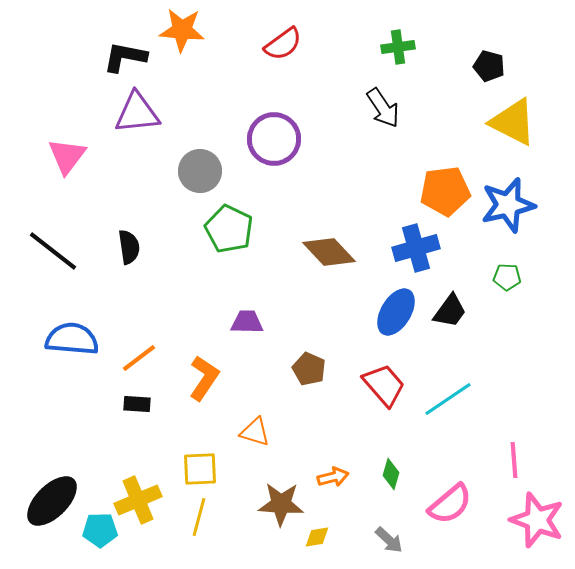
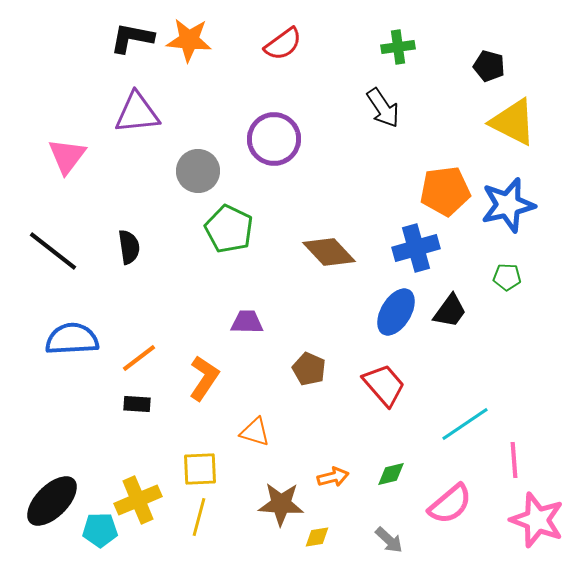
orange star at (182, 30): moved 7 px right, 10 px down
black L-shape at (125, 57): moved 7 px right, 19 px up
gray circle at (200, 171): moved 2 px left
blue semicircle at (72, 339): rotated 8 degrees counterclockwise
cyan line at (448, 399): moved 17 px right, 25 px down
green diamond at (391, 474): rotated 60 degrees clockwise
